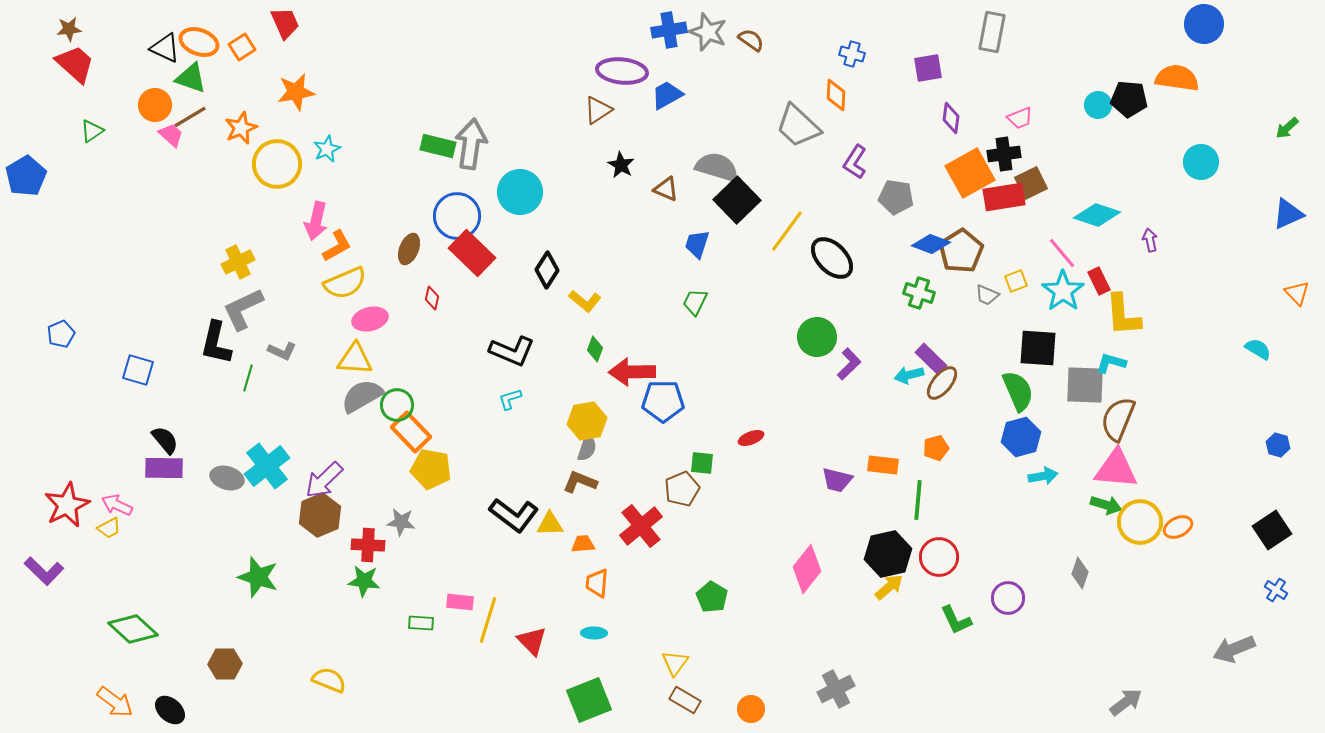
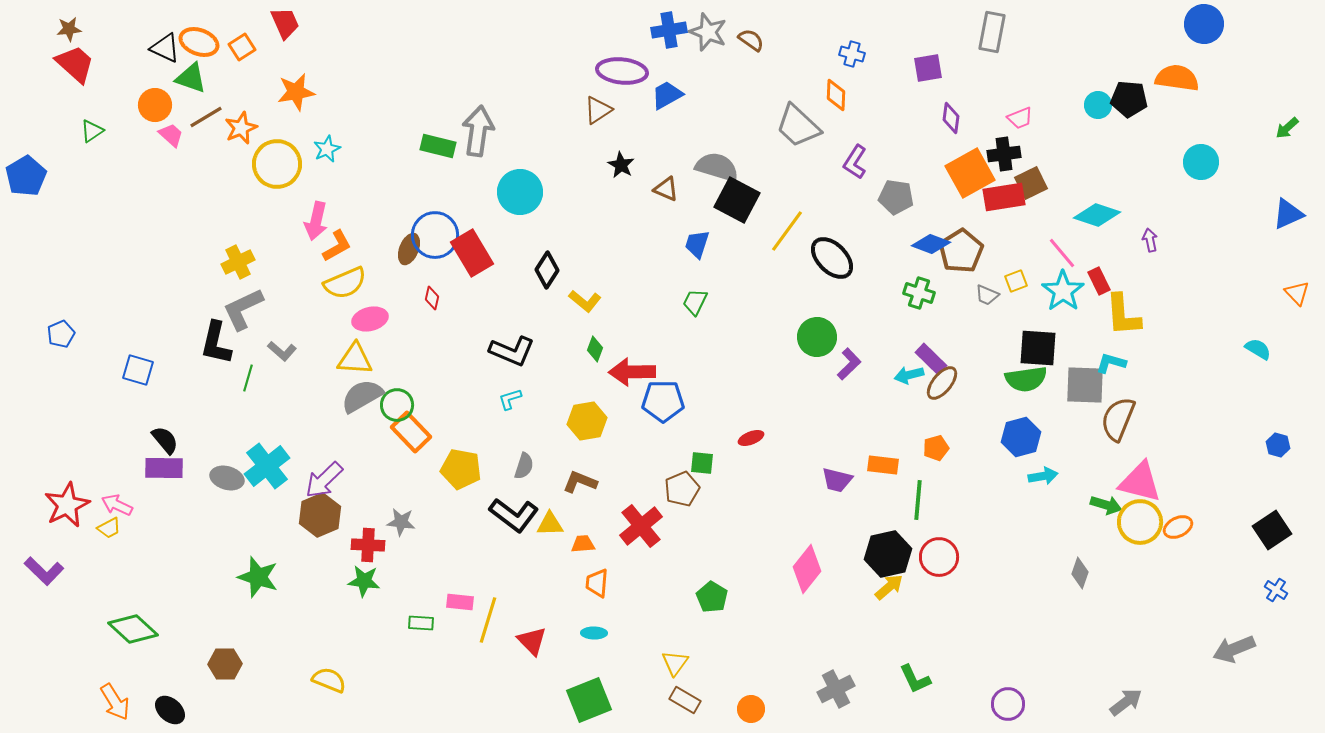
brown line at (190, 117): moved 16 px right
gray arrow at (471, 144): moved 7 px right, 13 px up
black square at (737, 200): rotated 18 degrees counterclockwise
blue circle at (457, 216): moved 22 px left, 19 px down
red rectangle at (472, 253): rotated 15 degrees clockwise
gray L-shape at (282, 351): rotated 16 degrees clockwise
green semicircle at (1018, 391): moved 8 px right, 12 px up; rotated 105 degrees clockwise
gray semicircle at (587, 448): moved 63 px left, 18 px down
yellow pentagon at (431, 469): moved 30 px right
pink triangle at (1116, 469): moved 24 px right, 13 px down; rotated 9 degrees clockwise
purple circle at (1008, 598): moved 106 px down
green L-shape at (956, 620): moved 41 px left, 59 px down
orange arrow at (115, 702): rotated 21 degrees clockwise
